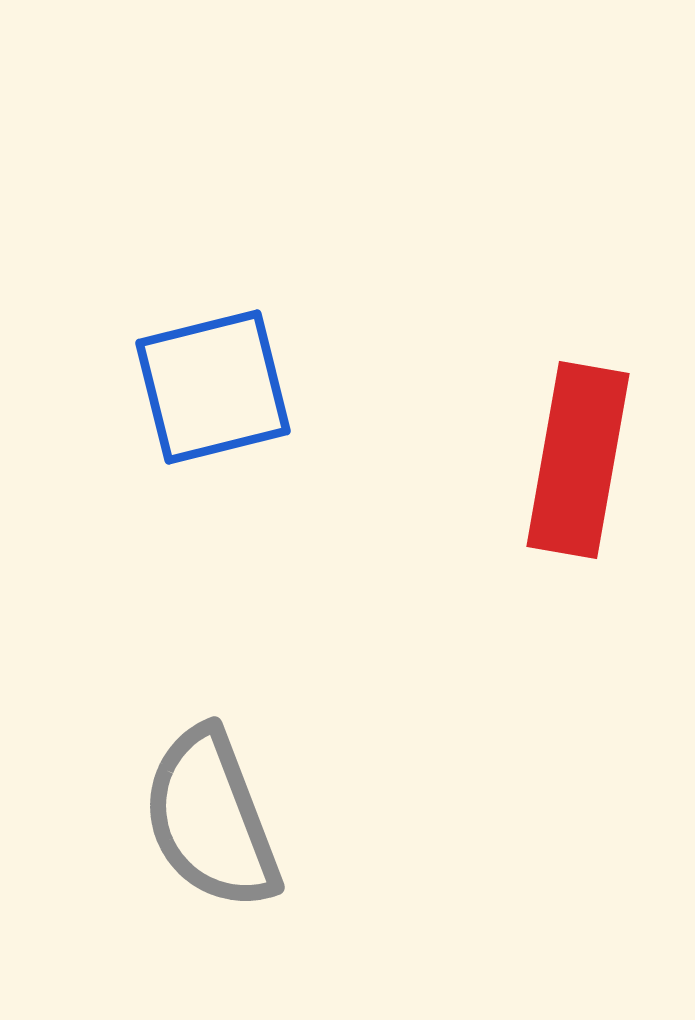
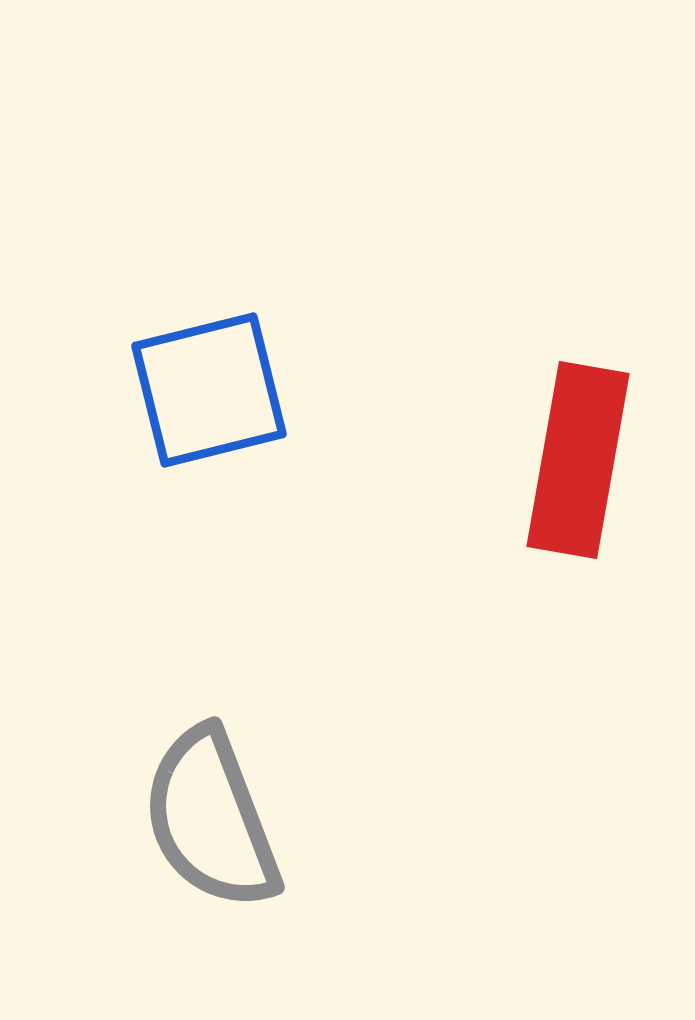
blue square: moved 4 px left, 3 px down
